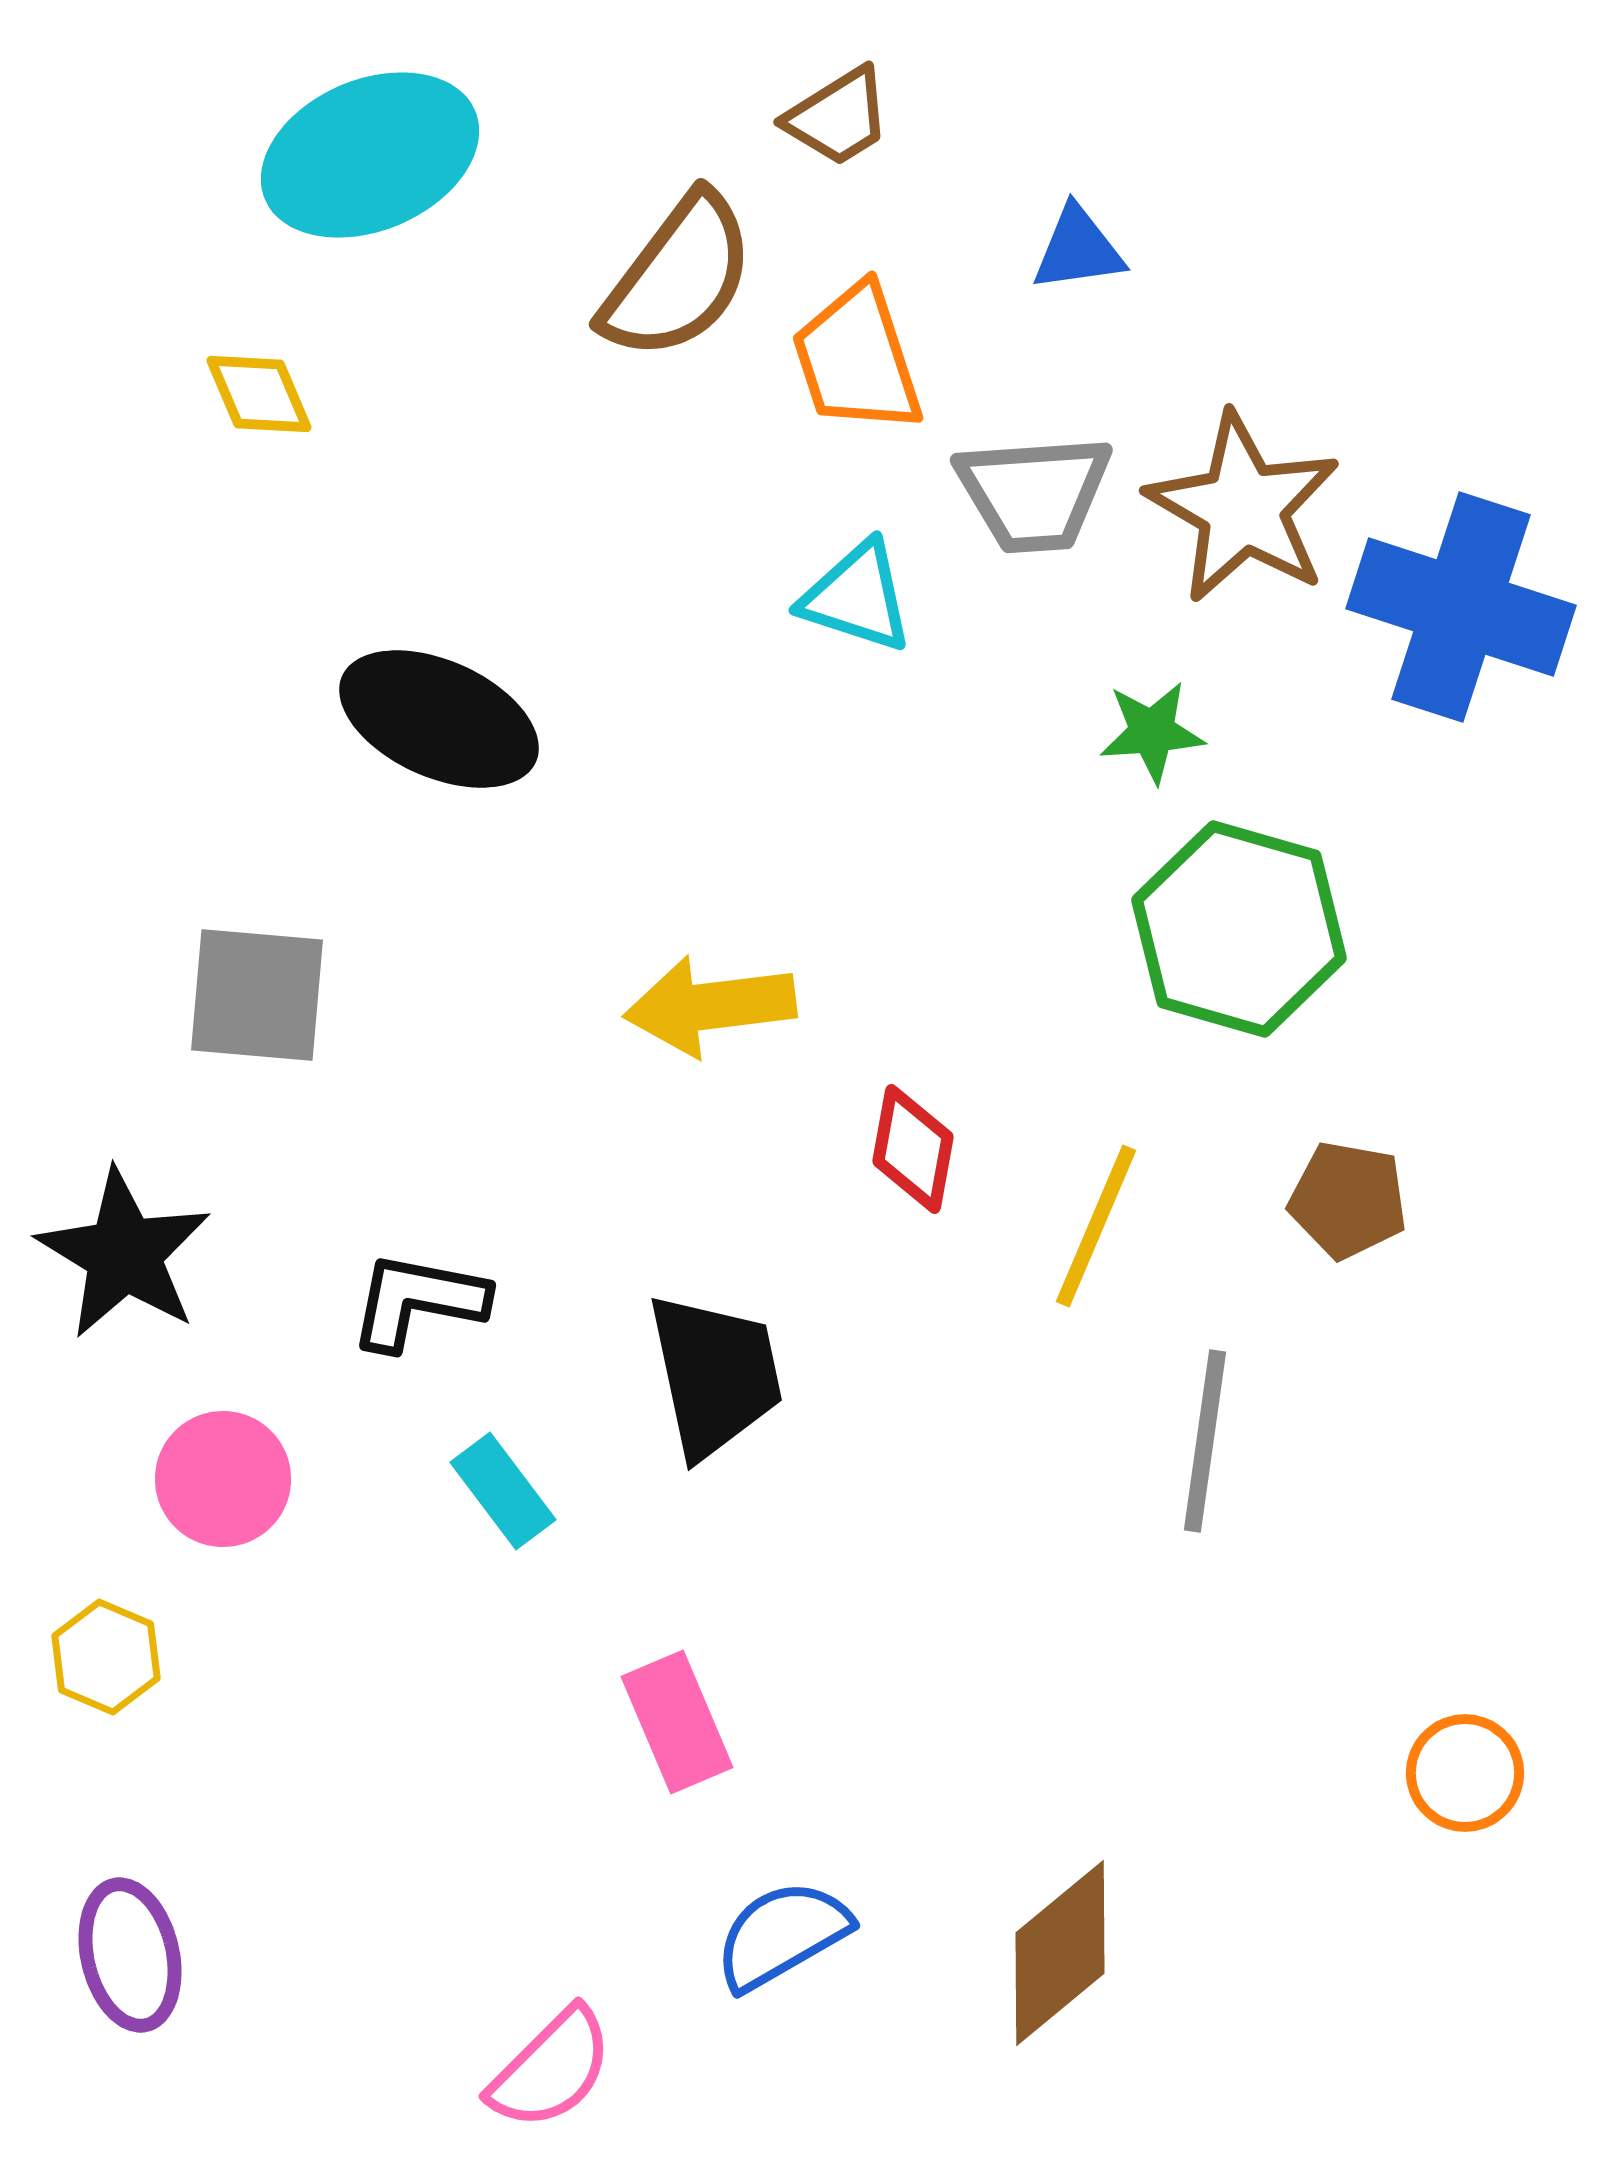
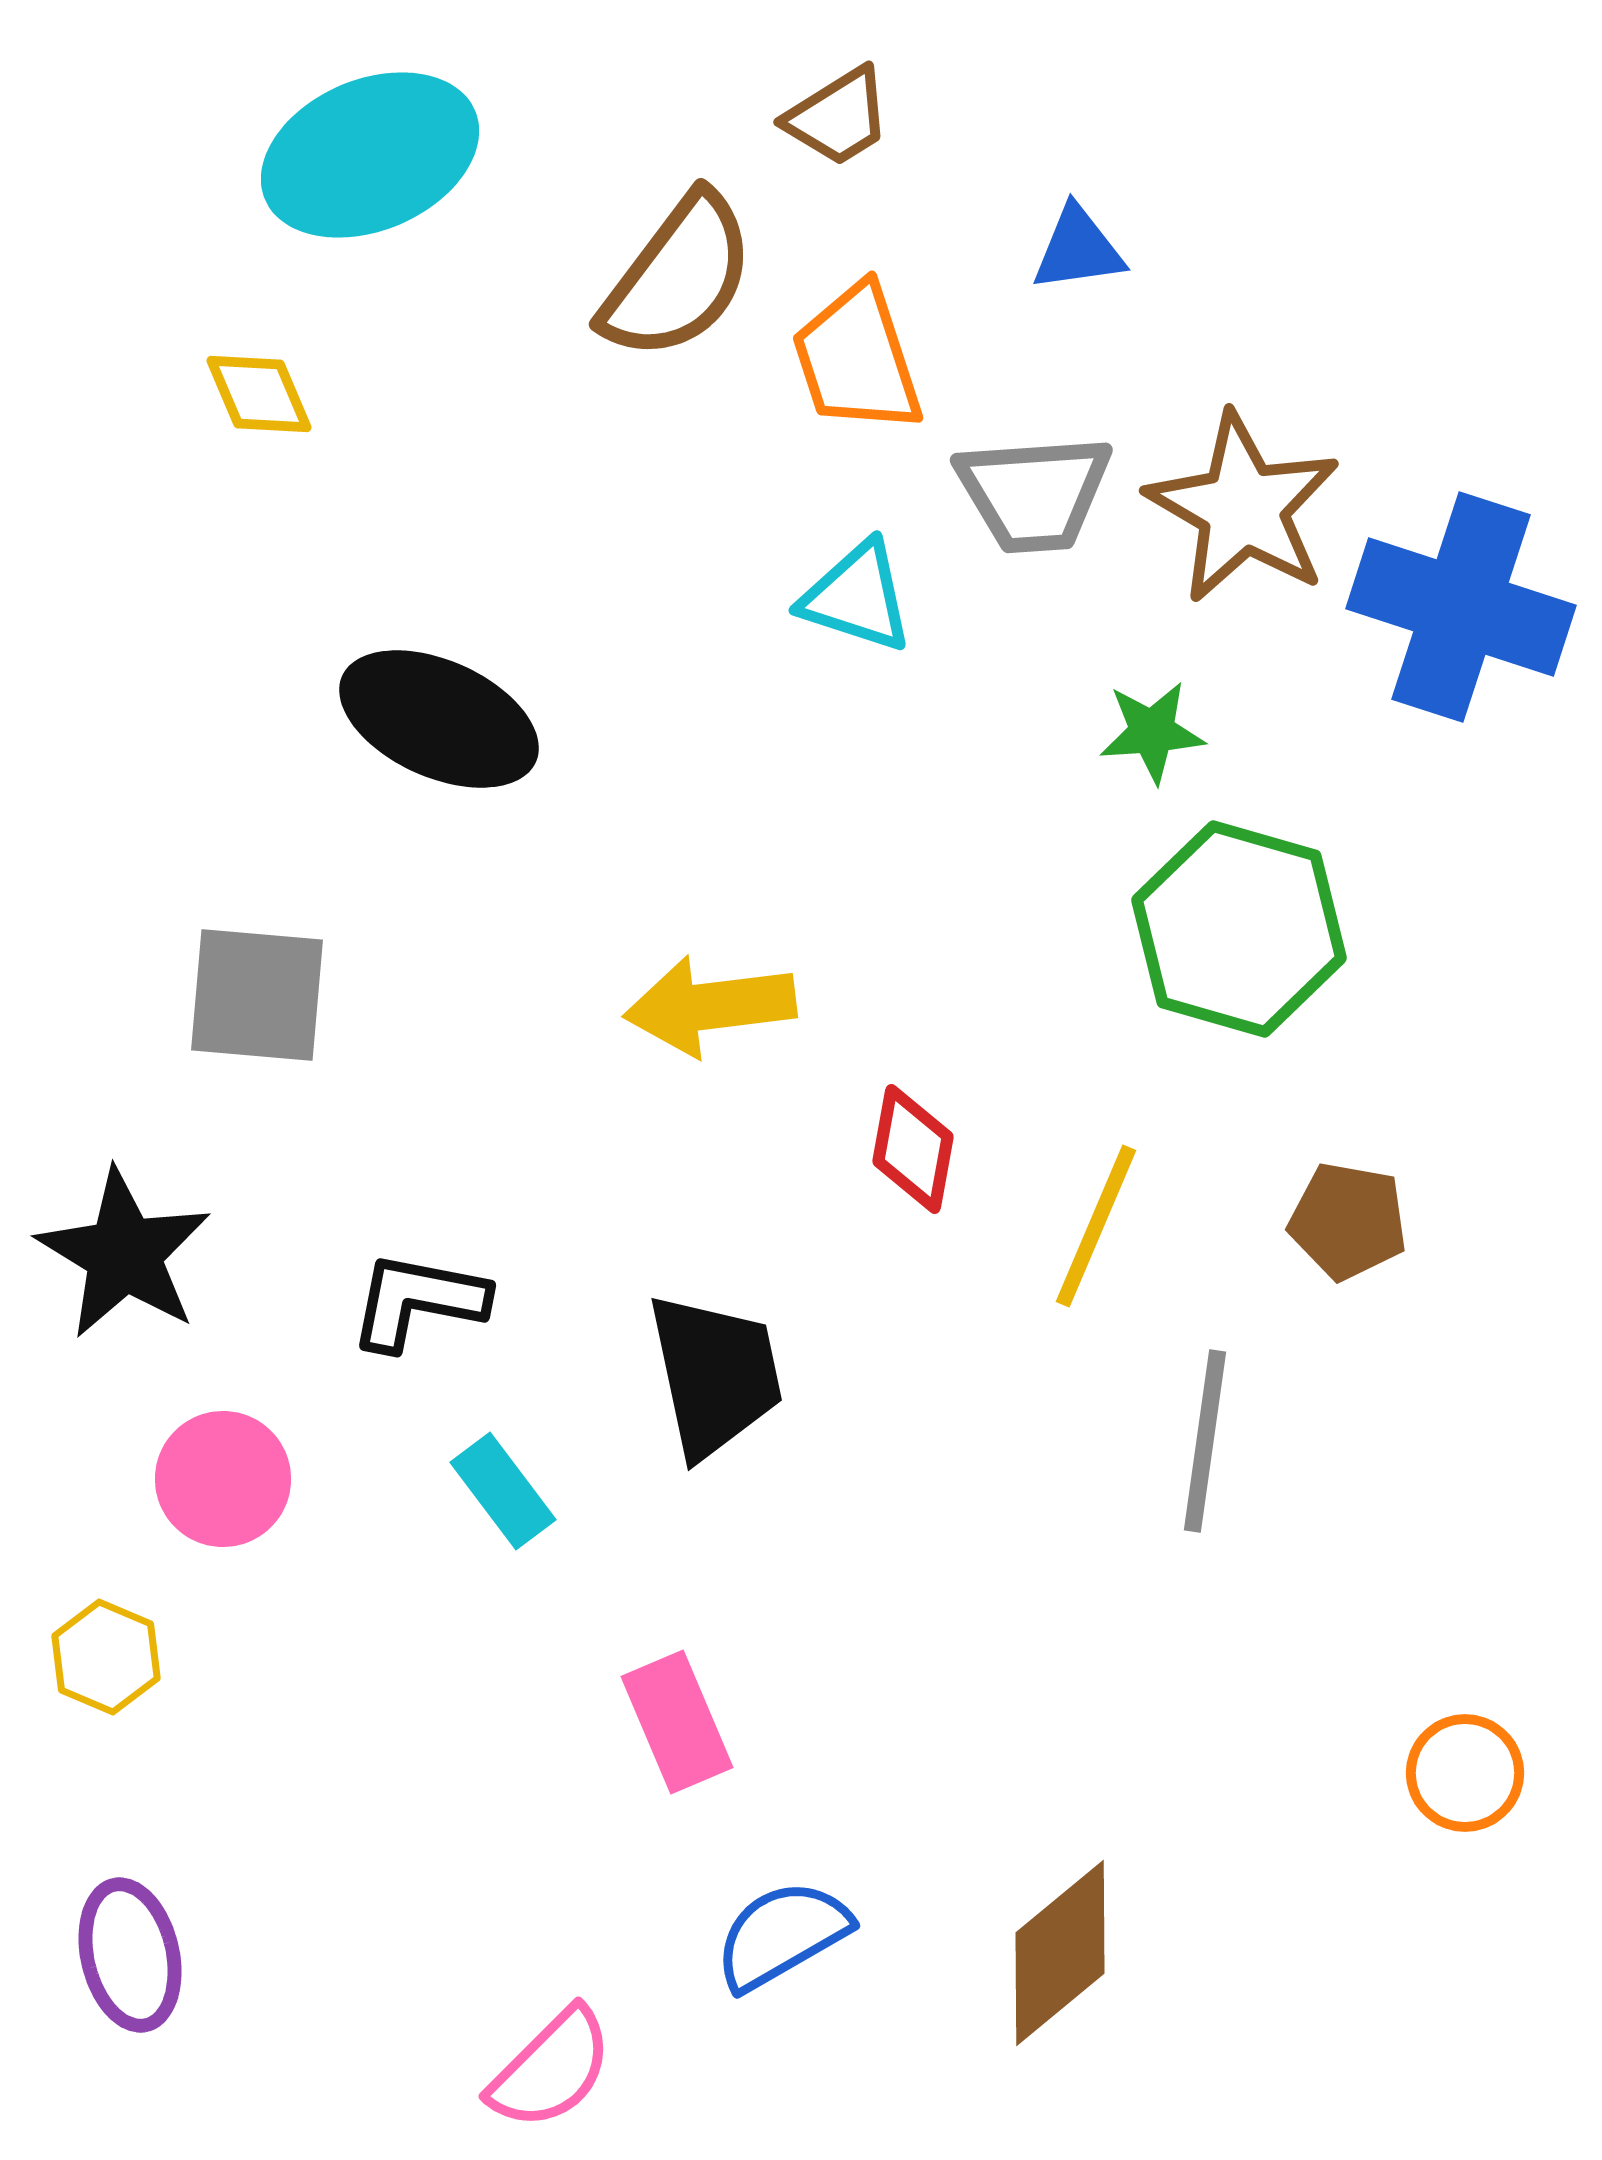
brown pentagon: moved 21 px down
